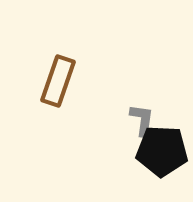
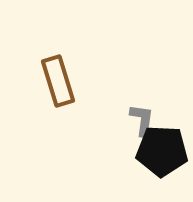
brown rectangle: rotated 36 degrees counterclockwise
